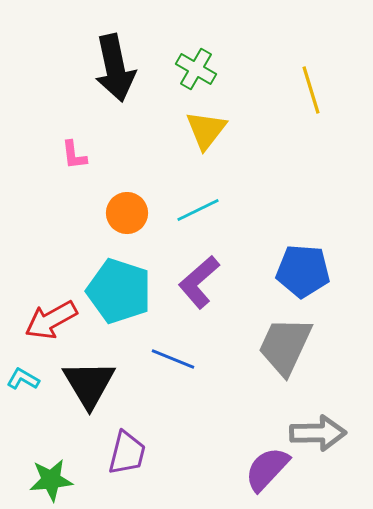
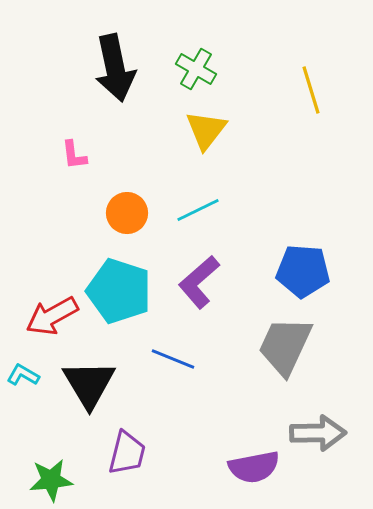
red arrow: moved 1 px right, 4 px up
cyan L-shape: moved 4 px up
purple semicircle: moved 13 px left, 2 px up; rotated 144 degrees counterclockwise
